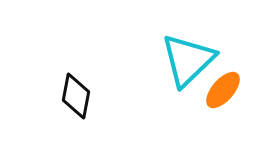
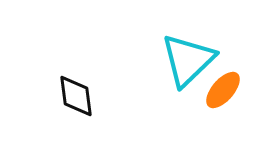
black diamond: rotated 18 degrees counterclockwise
